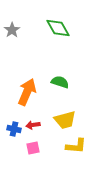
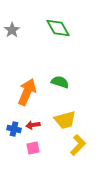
yellow L-shape: moved 2 px right, 1 px up; rotated 50 degrees counterclockwise
